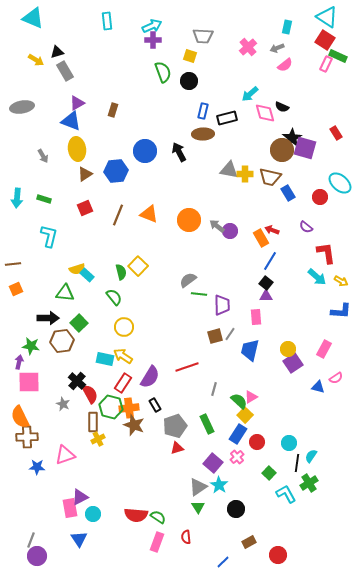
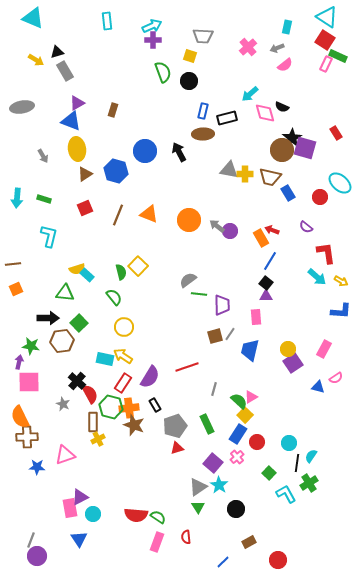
blue hexagon at (116, 171): rotated 20 degrees clockwise
red circle at (278, 555): moved 5 px down
